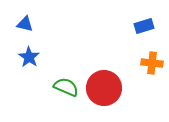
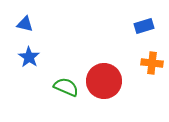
red circle: moved 7 px up
